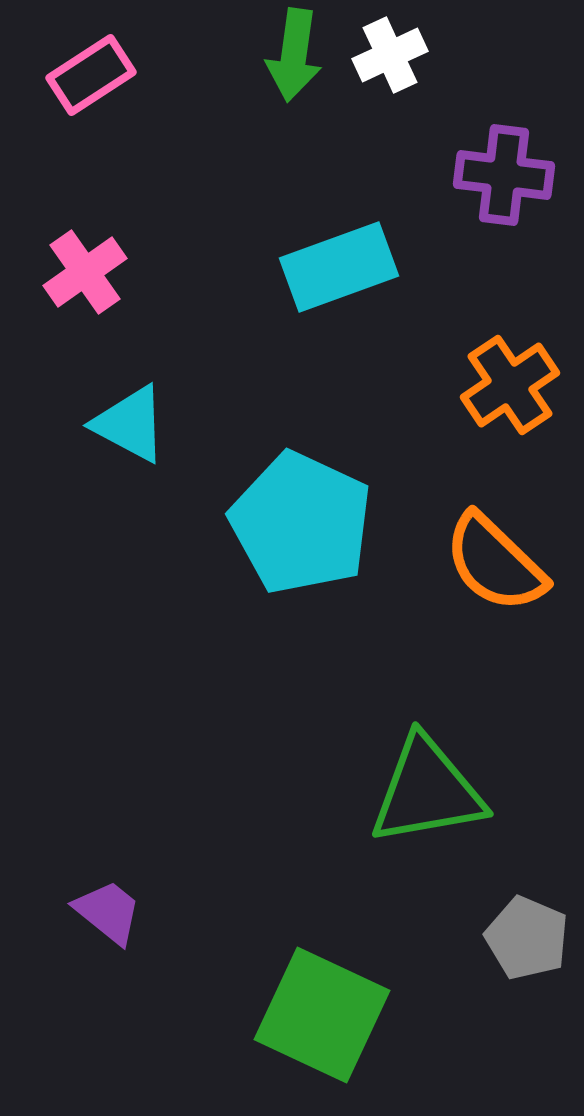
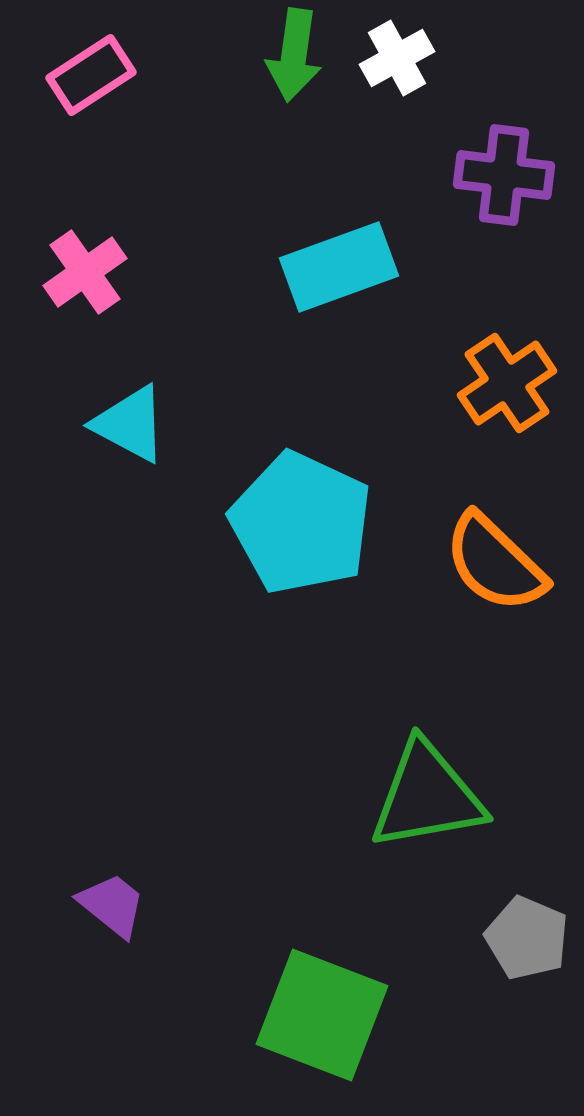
white cross: moved 7 px right, 3 px down; rotated 4 degrees counterclockwise
orange cross: moved 3 px left, 2 px up
green triangle: moved 5 px down
purple trapezoid: moved 4 px right, 7 px up
green square: rotated 4 degrees counterclockwise
